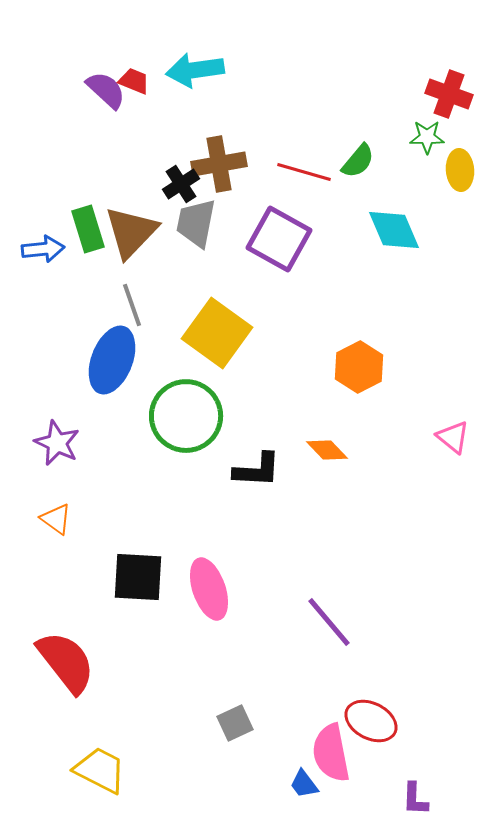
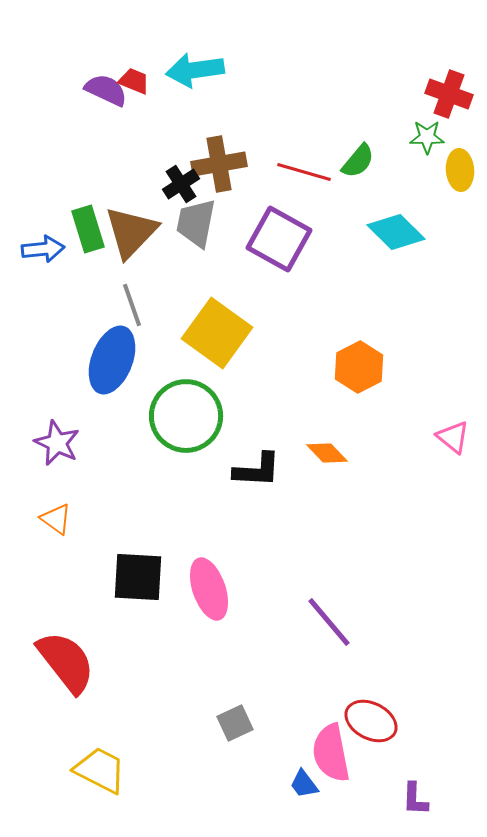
purple semicircle: rotated 18 degrees counterclockwise
cyan diamond: moved 2 px right, 2 px down; rotated 22 degrees counterclockwise
orange diamond: moved 3 px down
